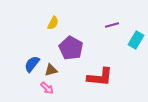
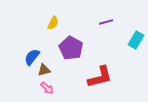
purple line: moved 6 px left, 3 px up
blue semicircle: moved 7 px up
brown triangle: moved 7 px left
red L-shape: rotated 20 degrees counterclockwise
